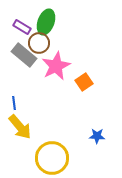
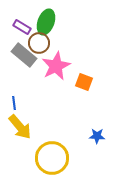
orange square: rotated 36 degrees counterclockwise
